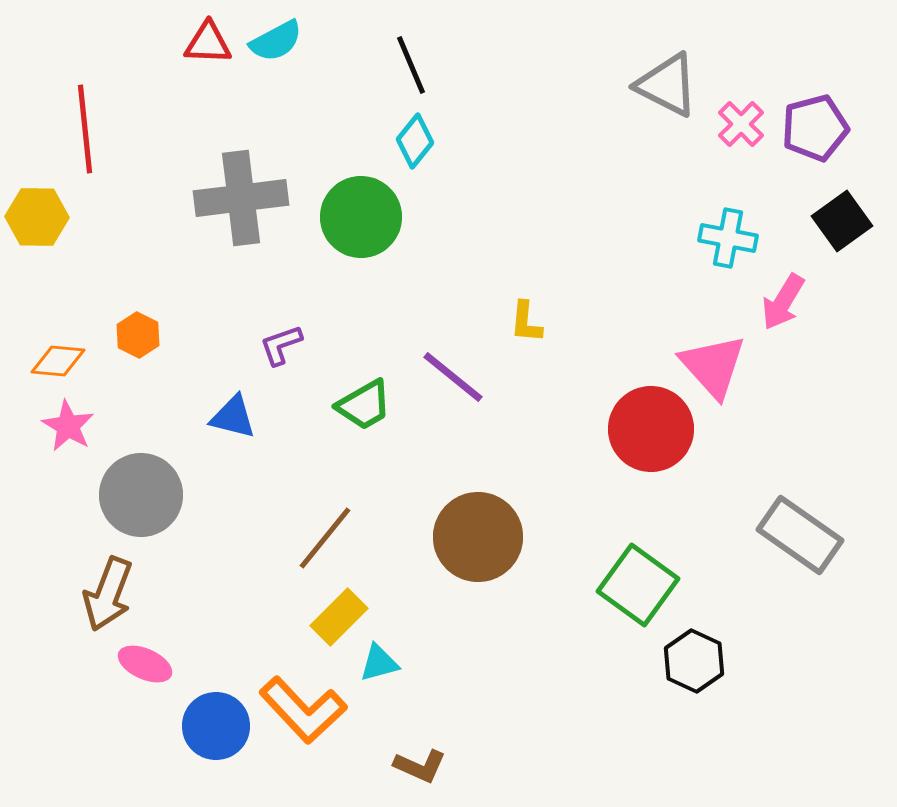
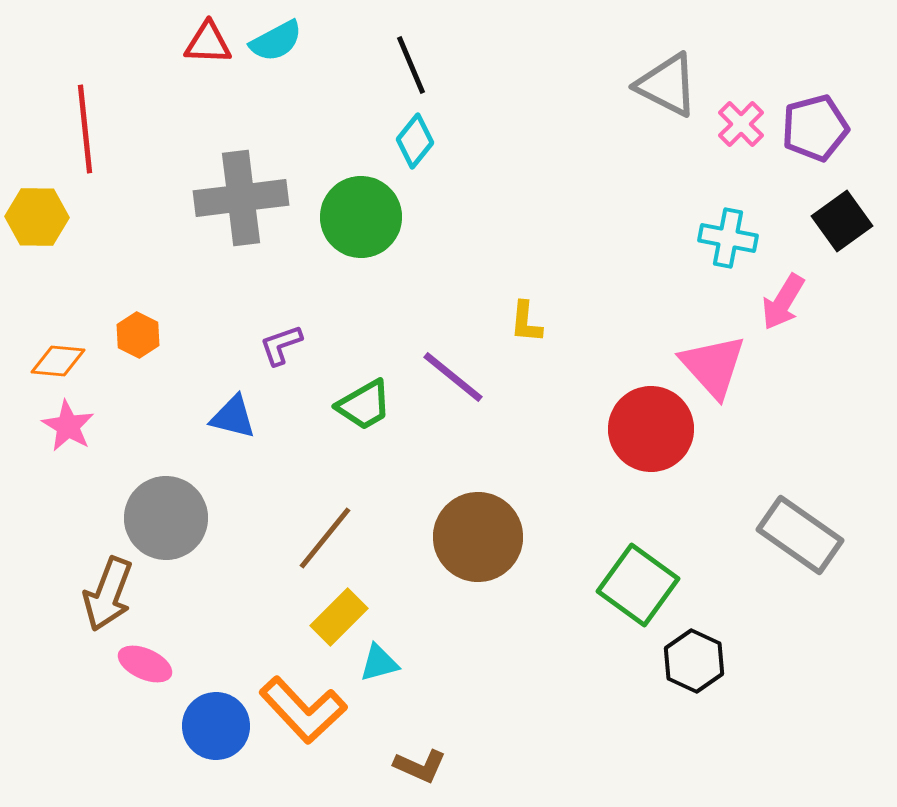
gray circle: moved 25 px right, 23 px down
